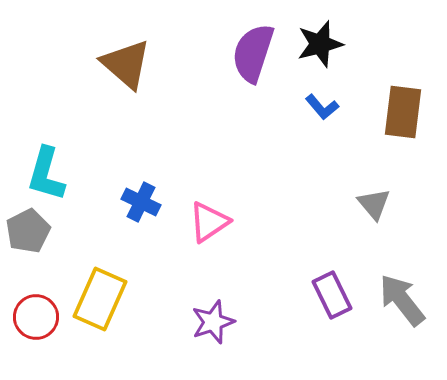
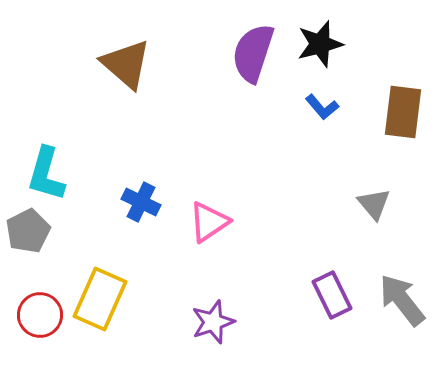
red circle: moved 4 px right, 2 px up
